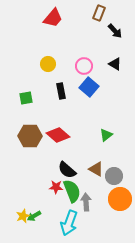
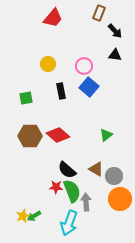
black triangle: moved 9 px up; rotated 24 degrees counterclockwise
